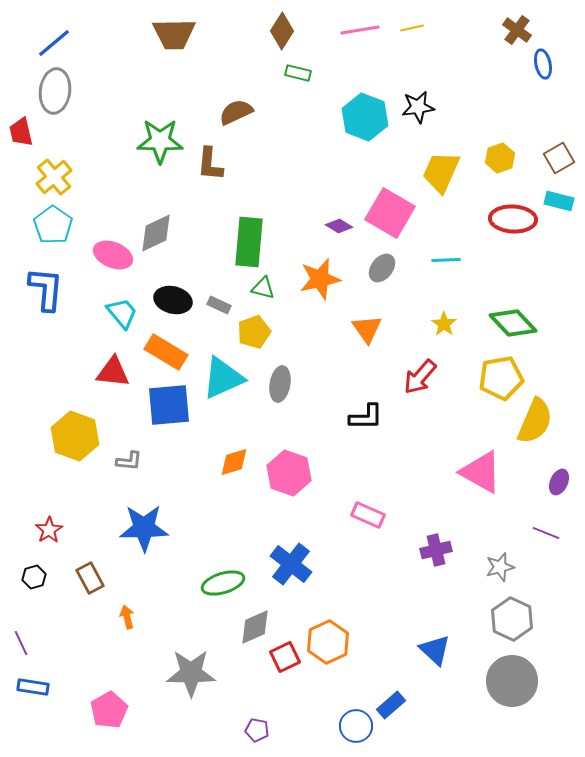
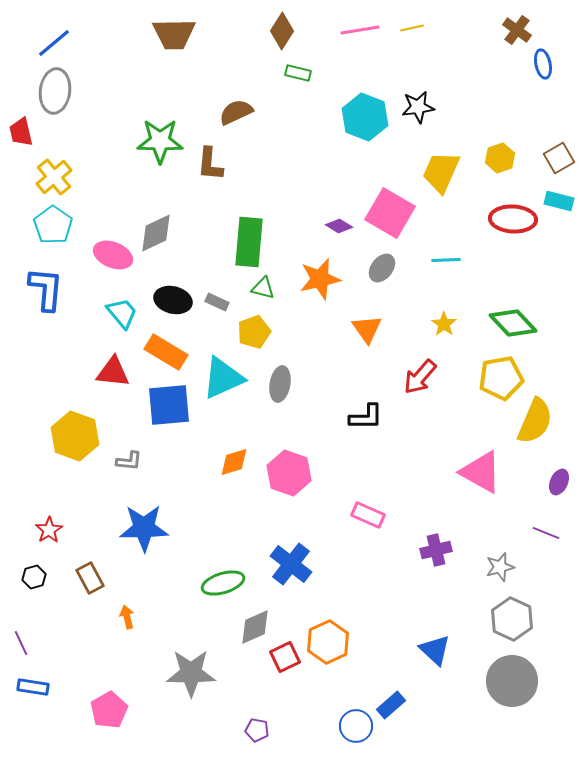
gray rectangle at (219, 305): moved 2 px left, 3 px up
